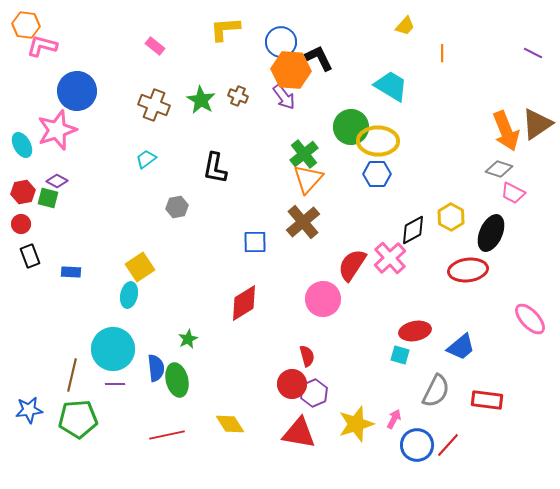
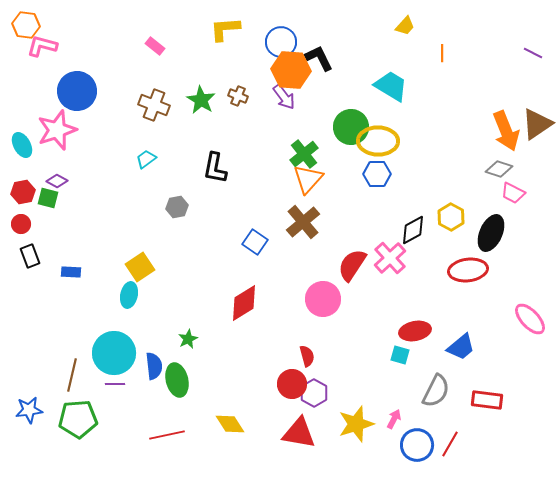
blue square at (255, 242): rotated 35 degrees clockwise
cyan circle at (113, 349): moved 1 px right, 4 px down
blue semicircle at (156, 368): moved 2 px left, 2 px up
purple hexagon at (314, 393): rotated 8 degrees counterclockwise
red line at (448, 445): moved 2 px right, 1 px up; rotated 12 degrees counterclockwise
